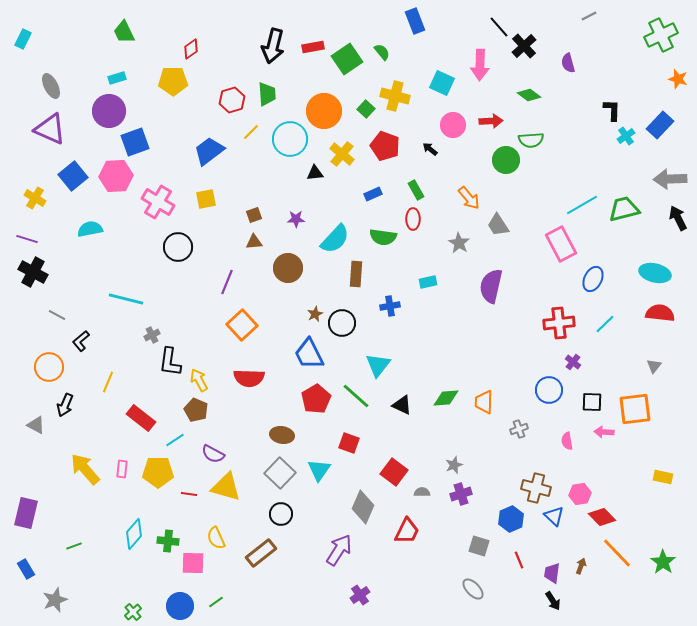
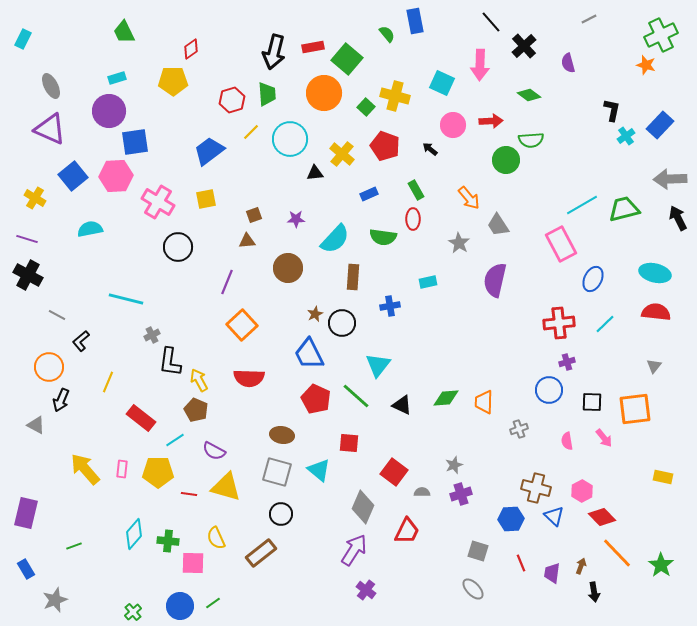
gray line at (589, 16): moved 3 px down
blue rectangle at (415, 21): rotated 10 degrees clockwise
black line at (499, 27): moved 8 px left, 5 px up
black arrow at (273, 46): moved 1 px right, 6 px down
green semicircle at (382, 52): moved 5 px right, 18 px up
green square at (347, 59): rotated 16 degrees counterclockwise
orange star at (678, 79): moved 32 px left, 14 px up
green square at (366, 109): moved 2 px up
black L-shape at (612, 110): rotated 10 degrees clockwise
orange circle at (324, 111): moved 18 px up
blue square at (135, 142): rotated 12 degrees clockwise
blue rectangle at (373, 194): moved 4 px left
brown triangle at (254, 242): moved 7 px left, 1 px up
black cross at (33, 272): moved 5 px left, 3 px down
brown rectangle at (356, 274): moved 3 px left, 3 px down
purple semicircle at (491, 286): moved 4 px right, 6 px up
red semicircle at (660, 313): moved 4 px left, 1 px up
purple cross at (573, 362): moved 6 px left; rotated 35 degrees clockwise
red pentagon at (316, 399): rotated 16 degrees counterclockwise
black arrow at (65, 405): moved 4 px left, 5 px up
pink arrow at (604, 432): moved 6 px down; rotated 132 degrees counterclockwise
red square at (349, 443): rotated 15 degrees counterclockwise
purple semicircle at (213, 454): moved 1 px right, 3 px up
cyan triangle at (319, 470): rotated 25 degrees counterclockwise
gray square at (280, 473): moved 3 px left, 1 px up; rotated 28 degrees counterclockwise
pink hexagon at (580, 494): moved 2 px right, 3 px up; rotated 20 degrees counterclockwise
blue hexagon at (511, 519): rotated 20 degrees clockwise
gray square at (479, 546): moved 1 px left, 5 px down
purple arrow at (339, 550): moved 15 px right
red line at (519, 560): moved 2 px right, 3 px down
green star at (663, 562): moved 2 px left, 3 px down
purple cross at (360, 595): moved 6 px right, 5 px up; rotated 18 degrees counterclockwise
black arrow at (553, 601): moved 41 px right, 9 px up; rotated 24 degrees clockwise
green line at (216, 602): moved 3 px left, 1 px down
